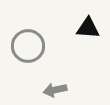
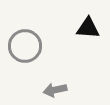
gray circle: moved 3 px left
